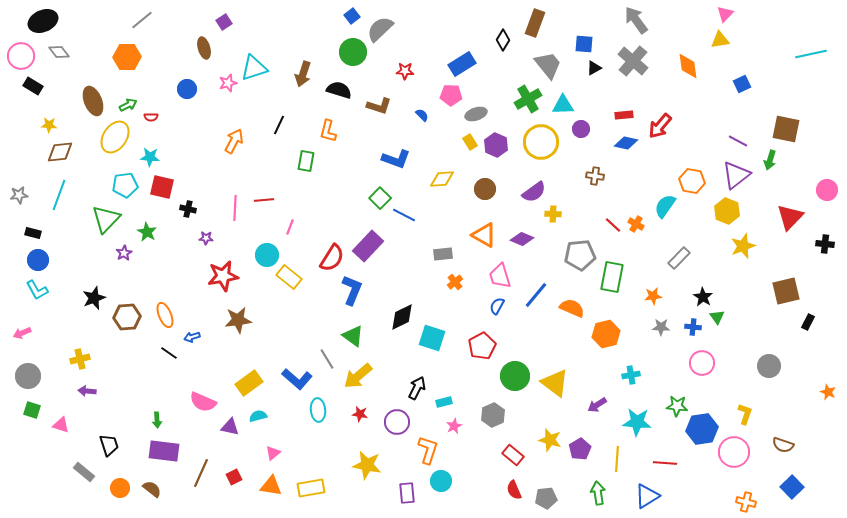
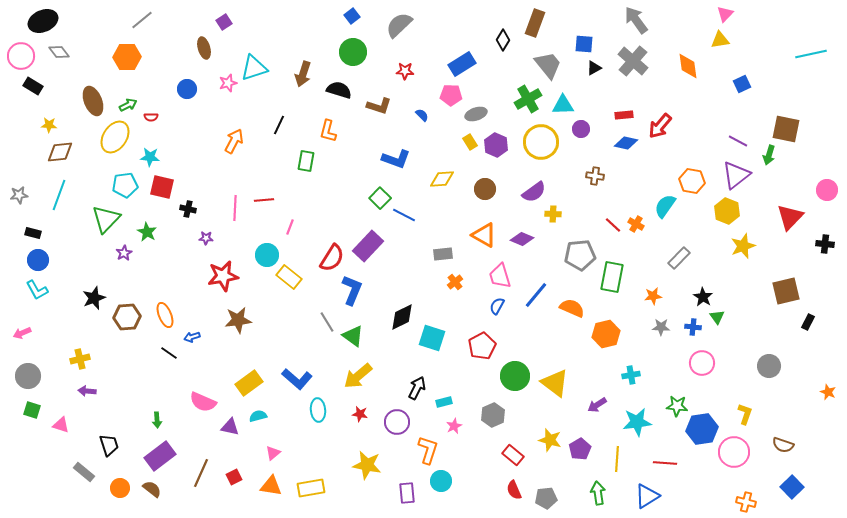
gray semicircle at (380, 29): moved 19 px right, 4 px up
green arrow at (770, 160): moved 1 px left, 5 px up
gray line at (327, 359): moved 37 px up
cyan star at (637, 422): rotated 12 degrees counterclockwise
purple rectangle at (164, 451): moved 4 px left, 5 px down; rotated 44 degrees counterclockwise
